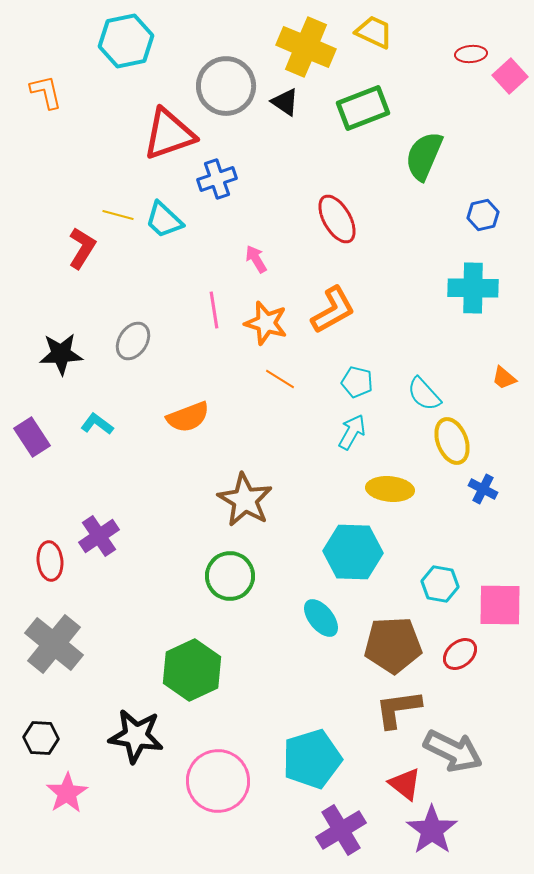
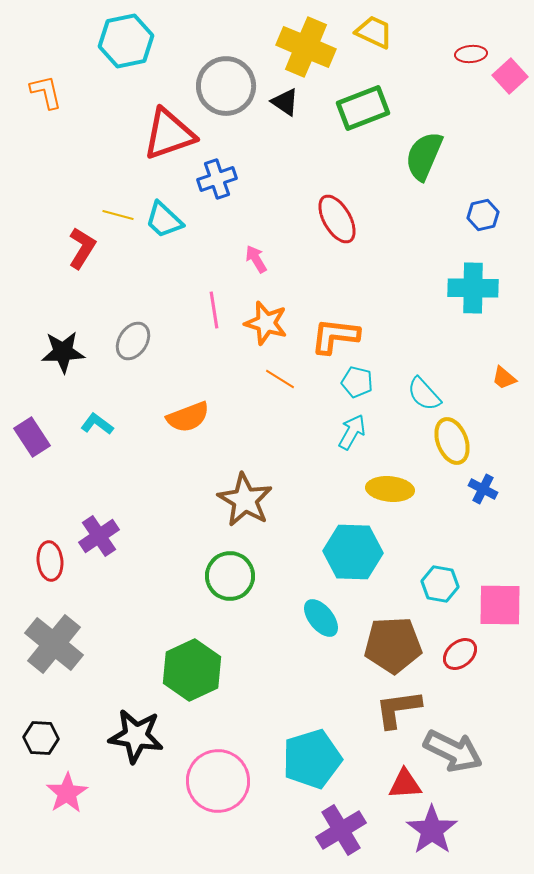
orange L-shape at (333, 310): moved 2 px right, 26 px down; rotated 144 degrees counterclockwise
black star at (61, 354): moved 2 px right, 2 px up
red triangle at (405, 784): rotated 42 degrees counterclockwise
